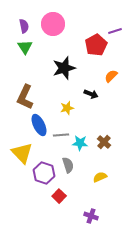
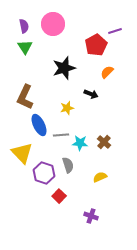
orange semicircle: moved 4 px left, 4 px up
